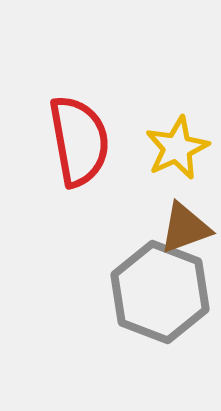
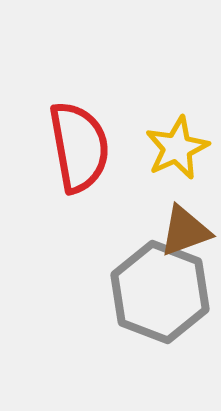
red semicircle: moved 6 px down
brown triangle: moved 3 px down
